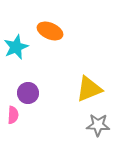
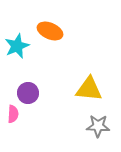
cyan star: moved 1 px right, 1 px up
yellow triangle: rotated 28 degrees clockwise
pink semicircle: moved 1 px up
gray star: moved 1 px down
